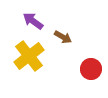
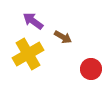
yellow cross: moved 1 px left, 2 px up; rotated 8 degrees clockwise
